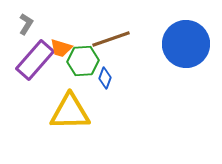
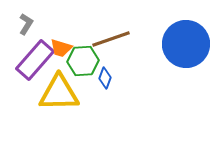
yellow triangle: moved 11 px left, 19 px up
